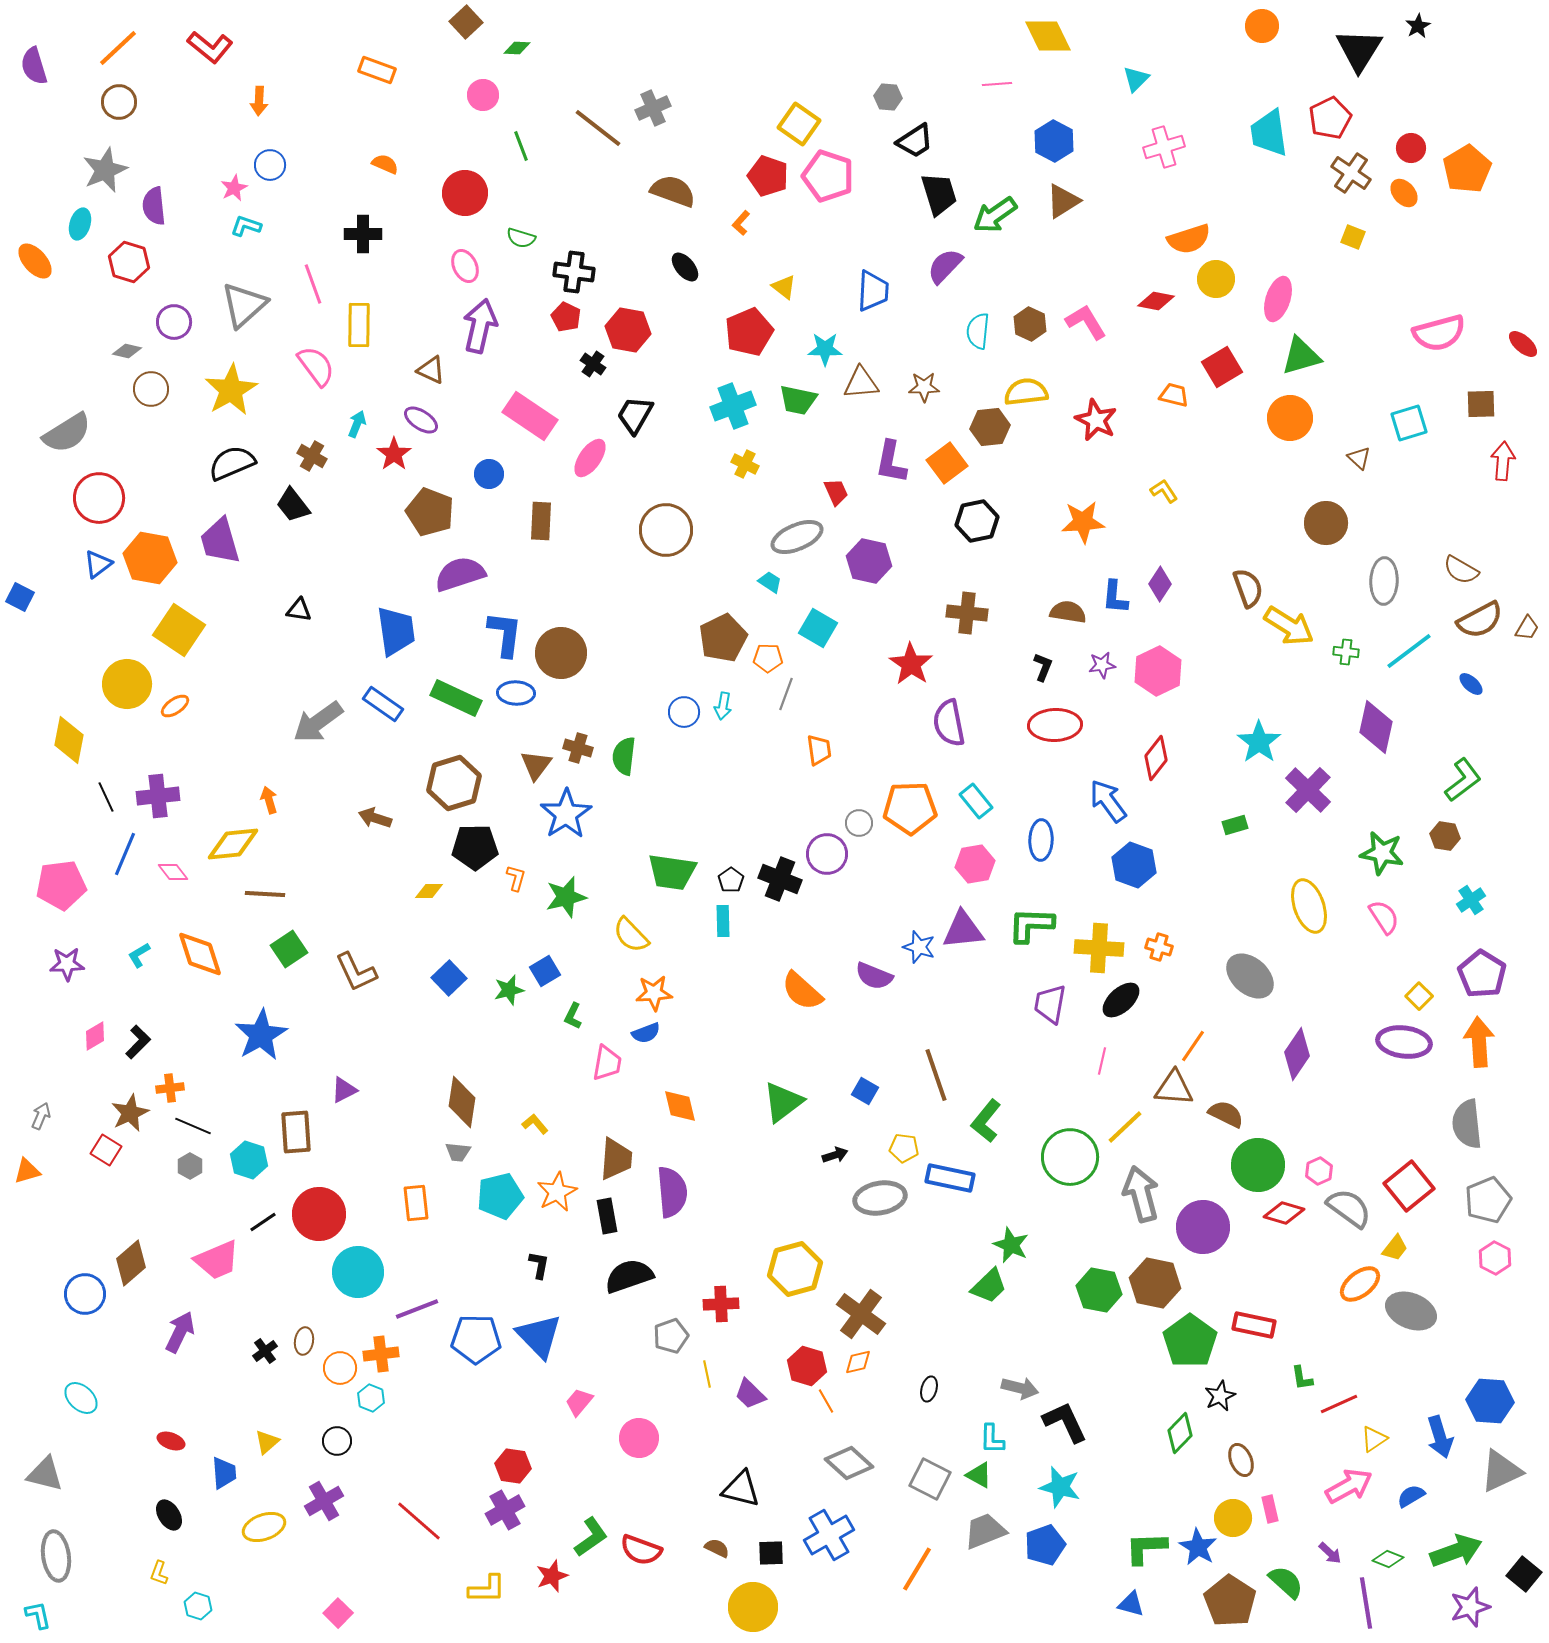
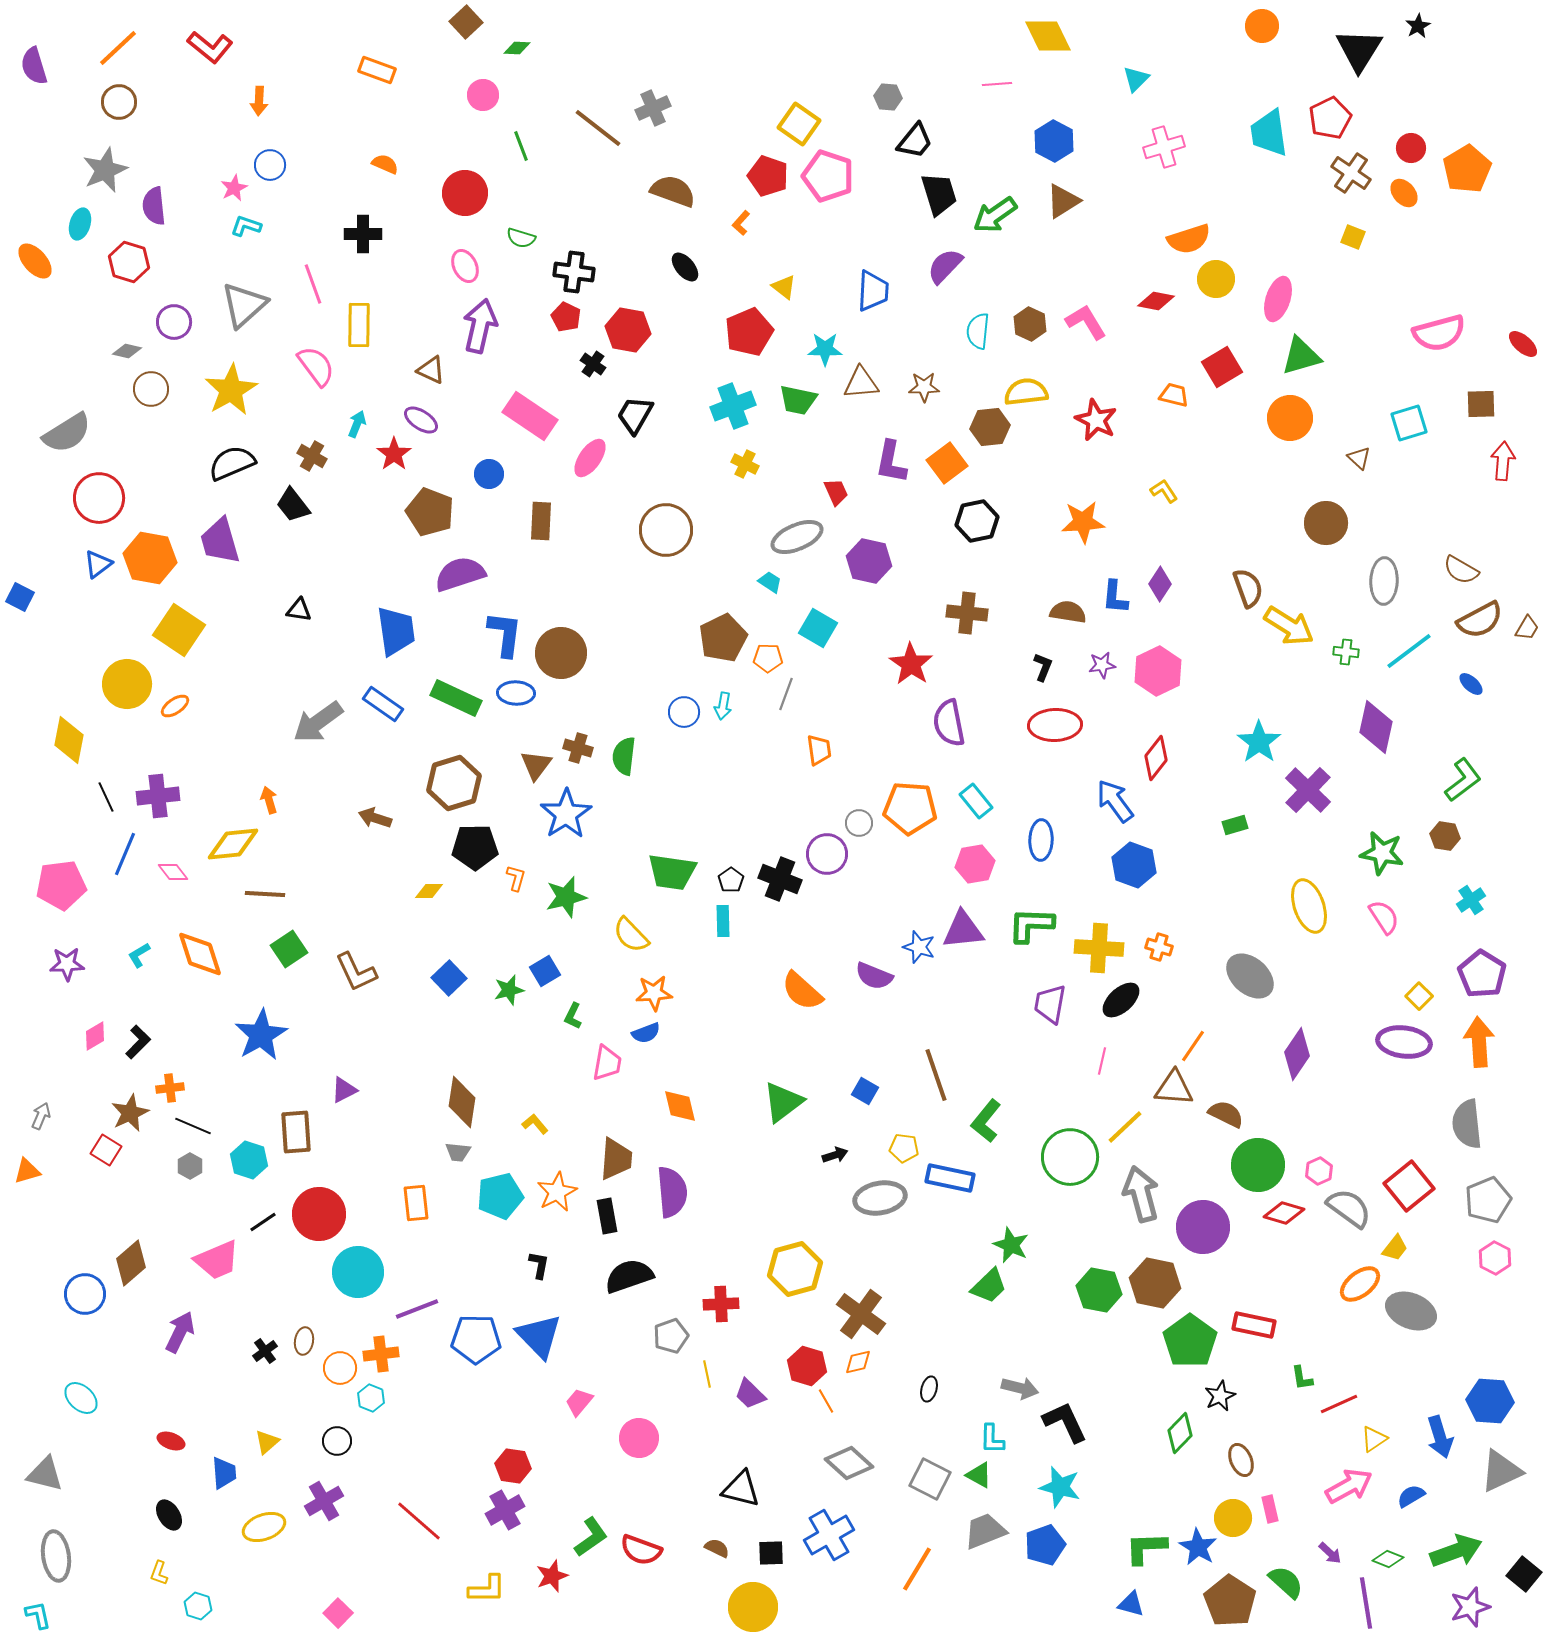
black trapezoid at (915, 141): rotated 18 degrees counterclockwise
blue arrow at (1108, 801): moved 7 px right
orange pentagon at (910, 808): rotated 6 degrees clockwise
